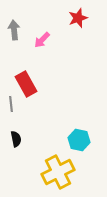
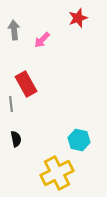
yellow cross: moved 1 px left, 1 px down
